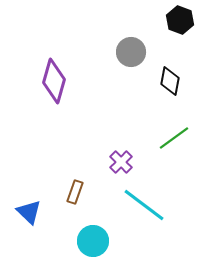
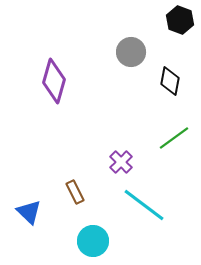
brown rectangle: rotated 45 degrees counterclockwise
